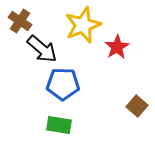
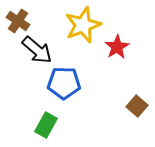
brown cross: moved 2 px left
black arrow: moved 5 px left, 1 px down
blue pentagon: moved 1 px right, 1 px up
green rectangle: moved 13 px left; rotated 70 degrees counterclockwise
